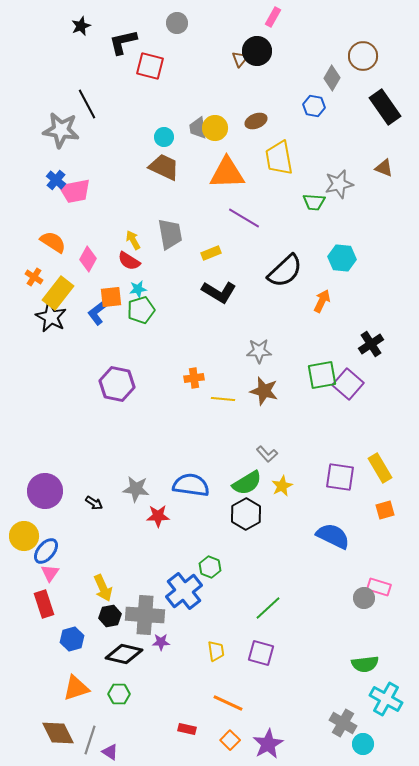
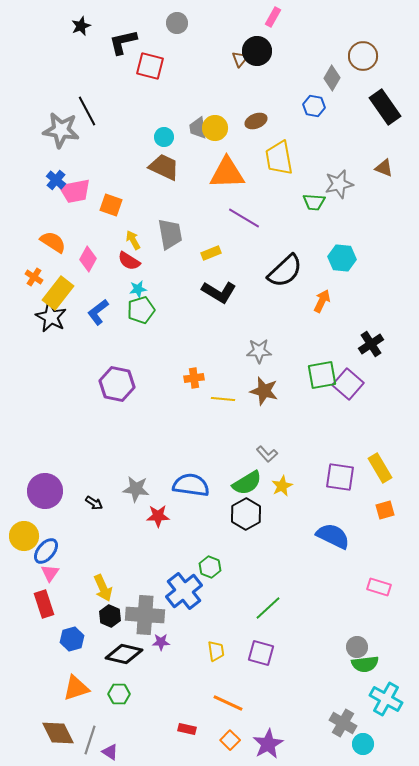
black line at (87, 104): moved 7 px down
orange square at (111, 297): moved 92 px up; rotated 25 degrees clockwise
gray circle at (364, 598): moved 7 px left, 49 px down
black hexagon at (110, 616): rotated 25 degrees counterclockwise
